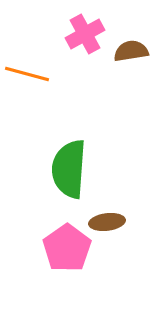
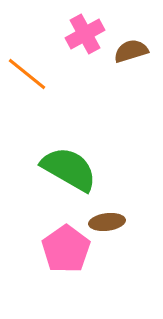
brown semicircle: rotated 8 degrees counterclockwise
orange line: rotated 24 degrees clockwise
green semicircle: rotated 116 degrees clockwise
pink pentagon: moved 1 px left, 1 px down
